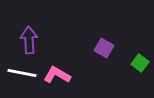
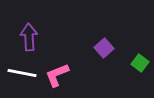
purple arrow: moved 3 px up
purple square: rotated 18 degrees clockwise
pink L-shape: rotated 52 degrees counterclockwise
